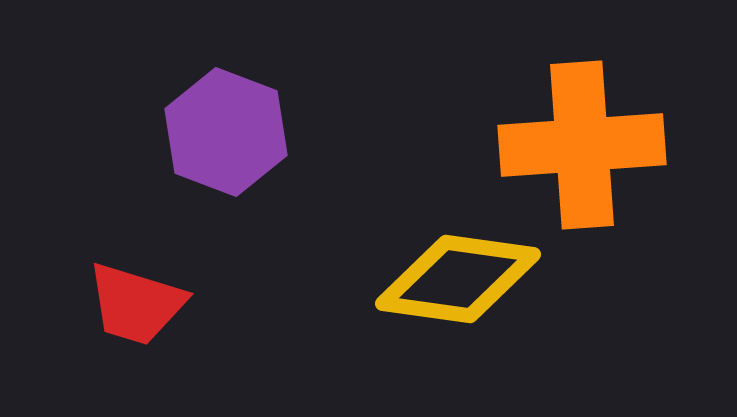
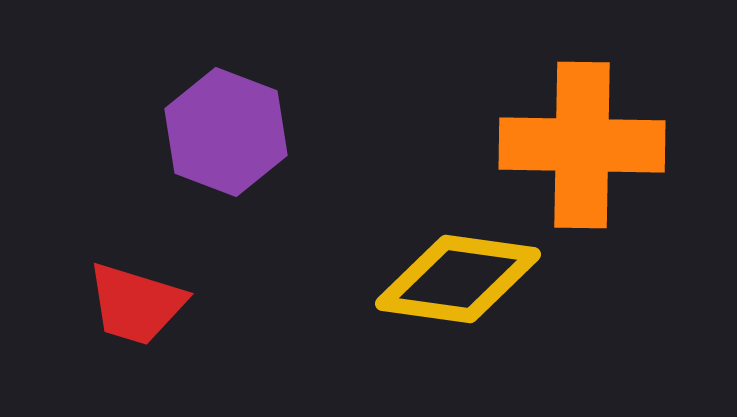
orange cross: rotated 5 degrees clockwise
